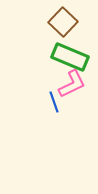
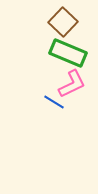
green rectangle: moved 2 px left, 4 px up
blue line: rotated 40 degrees counterclockwise
